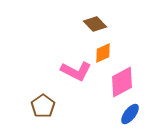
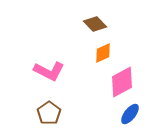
pink L-shape: moved 27 px left
brown pentagon: moved 6 px right, 7 px down
